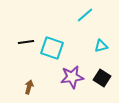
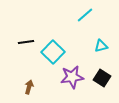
cyan square: moved 1 px right, 4 px down; rotated 25 degrees clockwise
